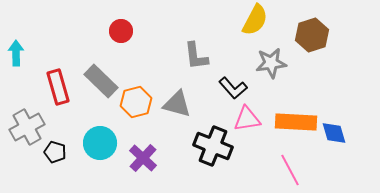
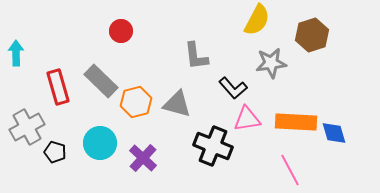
yellow semicircle: moved 2 px right
